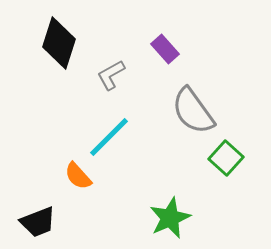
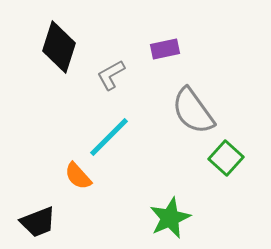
black diamond: moved 4 px down
purple rectangle: rotated 60 degrees counterclockwise
